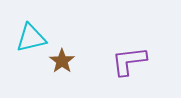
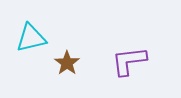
brown star: moved 5 px right, 2 px down
